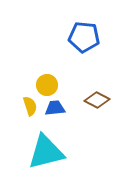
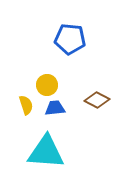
blue pentagon: moved 14 px left, 2 px down
yellow semicircle: moved 4 px left, 1 px up
cyan triangle: rotated 18 degrees clockwise
